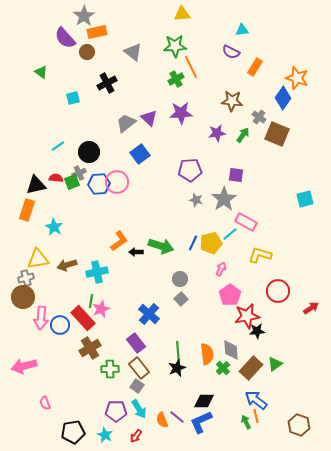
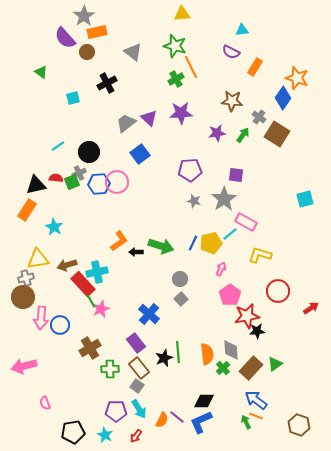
green star at (175, 46): rotated 20 degrees clockwise
brown square at (277, 134): rotated 10 degrees clockwise
gray star at (196, 200): moved 2 px left, 1 px down
orange rectangle at (27, 210): rotated 15 degrees clockwise
green line at (91, 301): rotated 40 degrees counterclockwise
red rectangle at (83, 318): moved 34 px up
black star at (177, 368): moved 13 px left, 10 px up
orange line at (256, 416): rotated 56 degrees counterclockwise
orange semicircle at (162, 420): rotated 133 degrees counterclockwise
